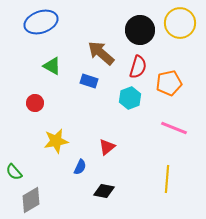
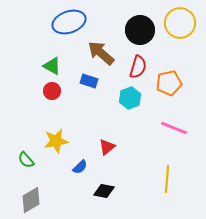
blue ellipse: moved 28 px right
red circle: moved 17 px right, 12 px up
blue semicircle: rotated 21 degrees clockwise
green semicircle: moved 12 px right, 12 px up
